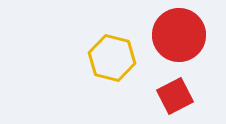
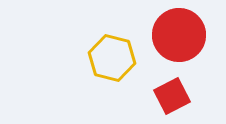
red square: moved 3 px left
